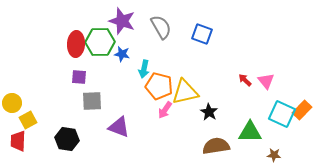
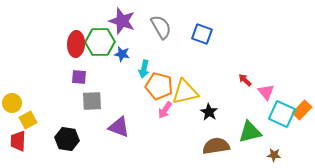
pink triangle: moved 11 px down
green triangle: rotated 15 degrees counterclockwise
